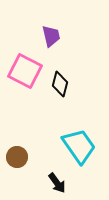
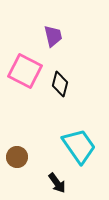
purple trapezoid: moved 2 px right
